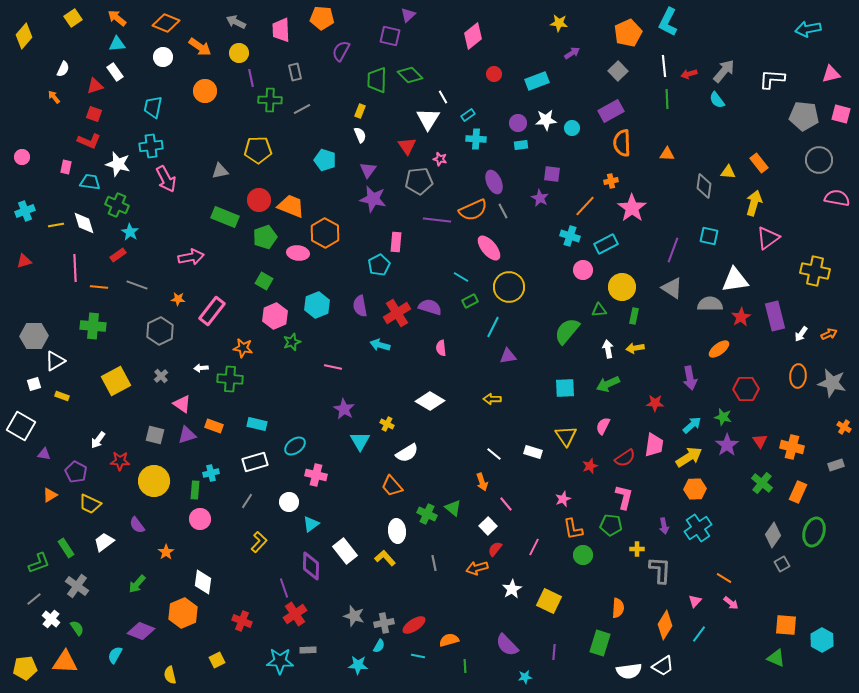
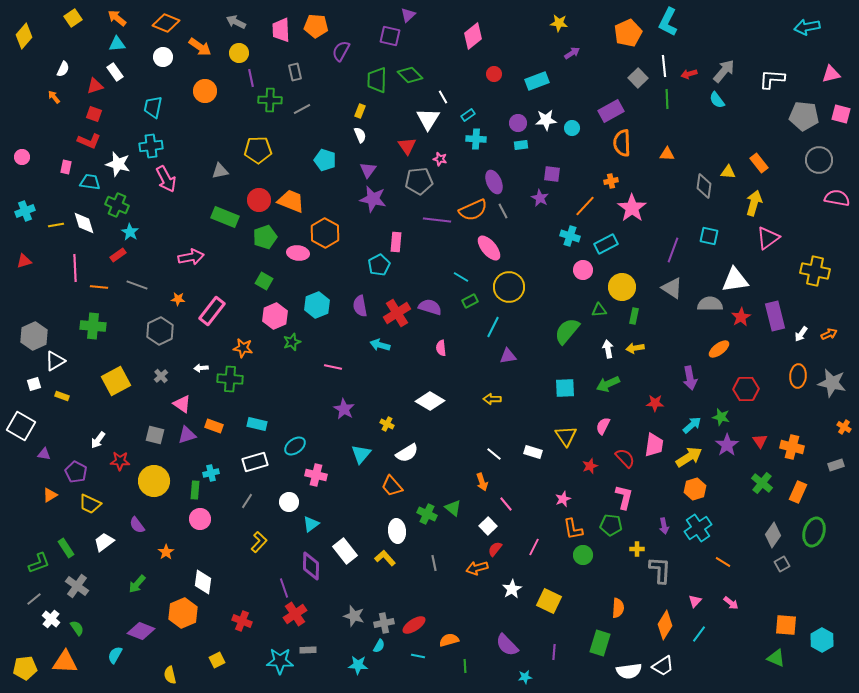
orange pentagon at (322, 18): moved 6 px left, 8 px down
cyan arrow at (808, 29): moved 1 px left, 2 px up
gray square at (618, 71): moved 20 px right, 7 px down
orange trapezoid at (291, 206): moved 5 px up
gray hexagon at (34, 336): rotated 24 degrees counterclockwise
green star at (723, 417): moved 2 px left
cyan triangle at (360, 441): moved 1 px right, 13 px down; rotated 10 degrees clockwise
red semicircle at (625, 458): rotated 100 degrees counterclockwise
orange hexagon at (695, 489): rotated 15 degrees counterclockwise
orange line at (724, 578): moved 1 px left, 16 px up
